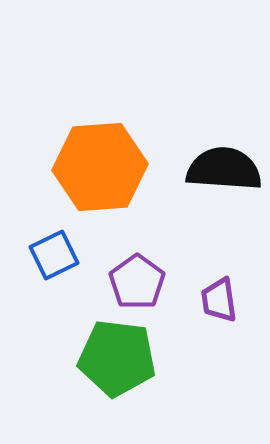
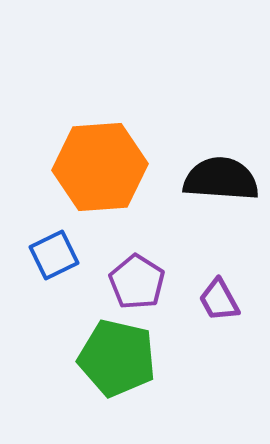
black semicircle: moved 3 px left, 10 px down
purple pentagon: rotated 4 degrees counterclockwise
purple trapezoid: rotated 21 degrees counterclockwise
green pentagon: rotated 6 degrees clockwise
